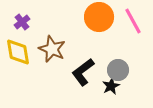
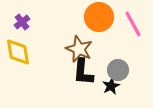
pink line: moved 3 px down
brown star: moved 27 px right
black L-shape: rotated 48 degrees counterclockwise
